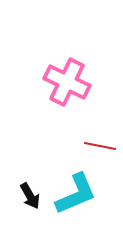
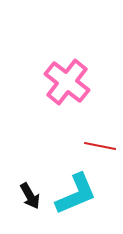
pink cross: rotated 12 degrees clockwise
